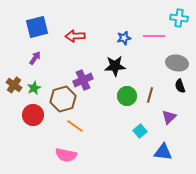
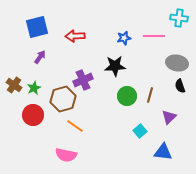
purple arrow: moved 5 px right, 1 px up
